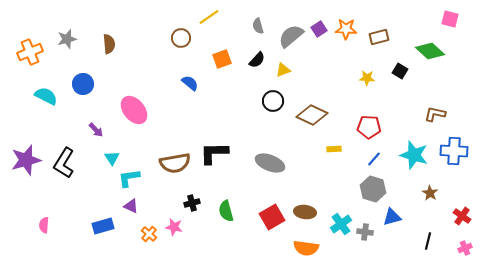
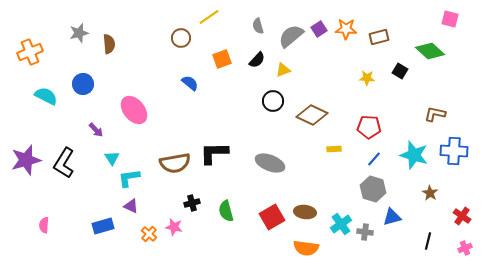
gray star at (67, 39): moved 12 px right, 6 px up
